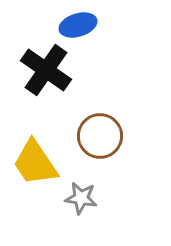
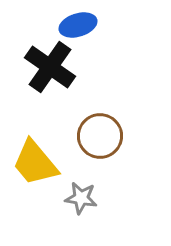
black cross: moved 4 px right, 3 px up
yellow trapezoid: rotated 6 degrees counterclockwise
